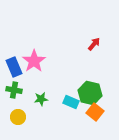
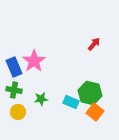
yellow circle: moved 5 px up
